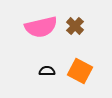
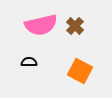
pink semicircle: moved 2 px up
black semicircle: moved 18 px left, 9 px up
